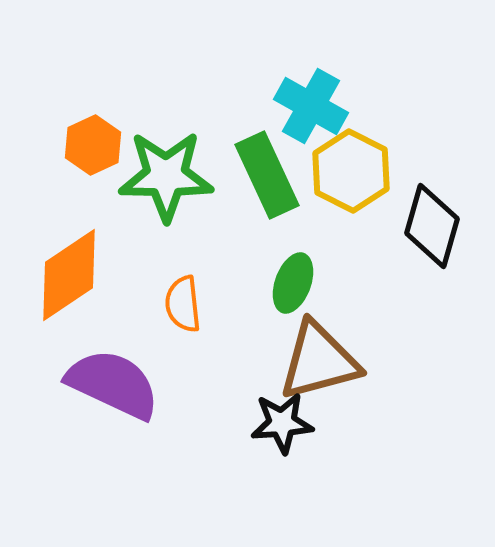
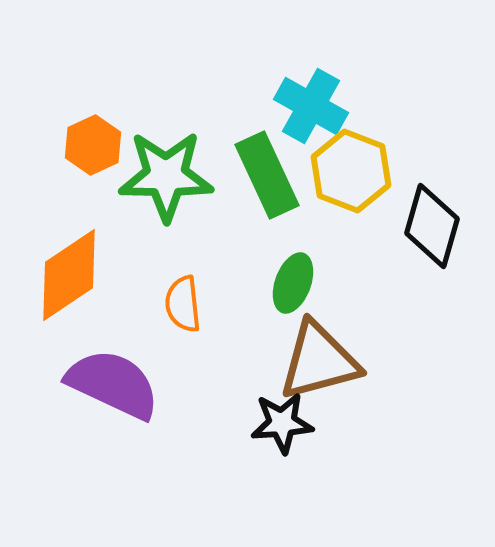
yellow hexagon: rotated 6 degrees counterclockwise
